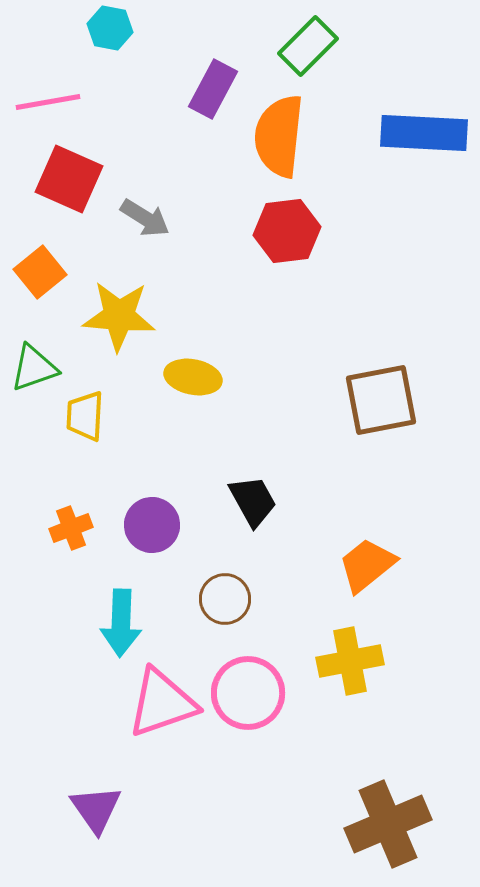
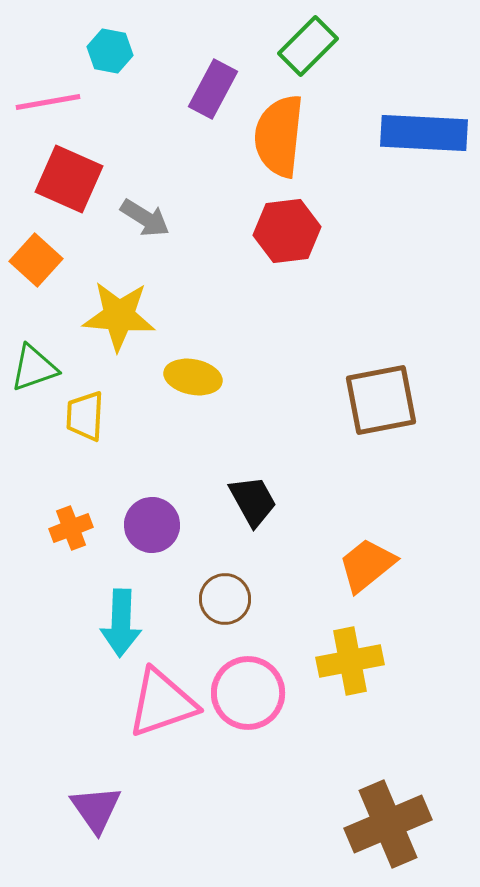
cyan hexagon: moved 23 px down
orange square: moved 4 px left, 12 px up; rotated 9 degrees counterclockwise
